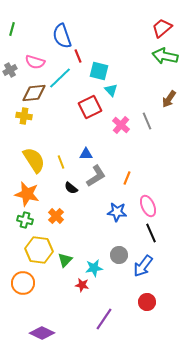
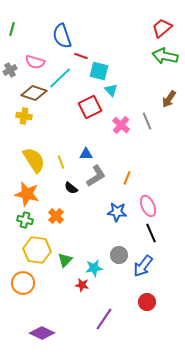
red line: moved 3 px right; rotated 48 degrees counterclockwise
brown diamond: rotated 25 degrees clockwise
yellow hexagon: moved 2 px left
